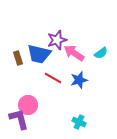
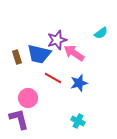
cyan semicircle: moved 20 px up
brown rectangle: moved 1 px left, 1 px up
blue star: moved 3 px down
pink circle: moved 7 px up
cyan cross: moved 1 px left, 1 px up
